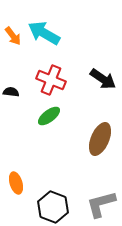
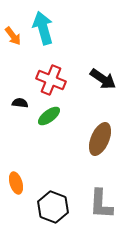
cyan arrow: moved 1 px left, 5 px up; rotated 44 degrees clockwise
black semicircle: moved 9 px right, 11 px down
gray L-shape: rotated 72 degrees counterclockwise
